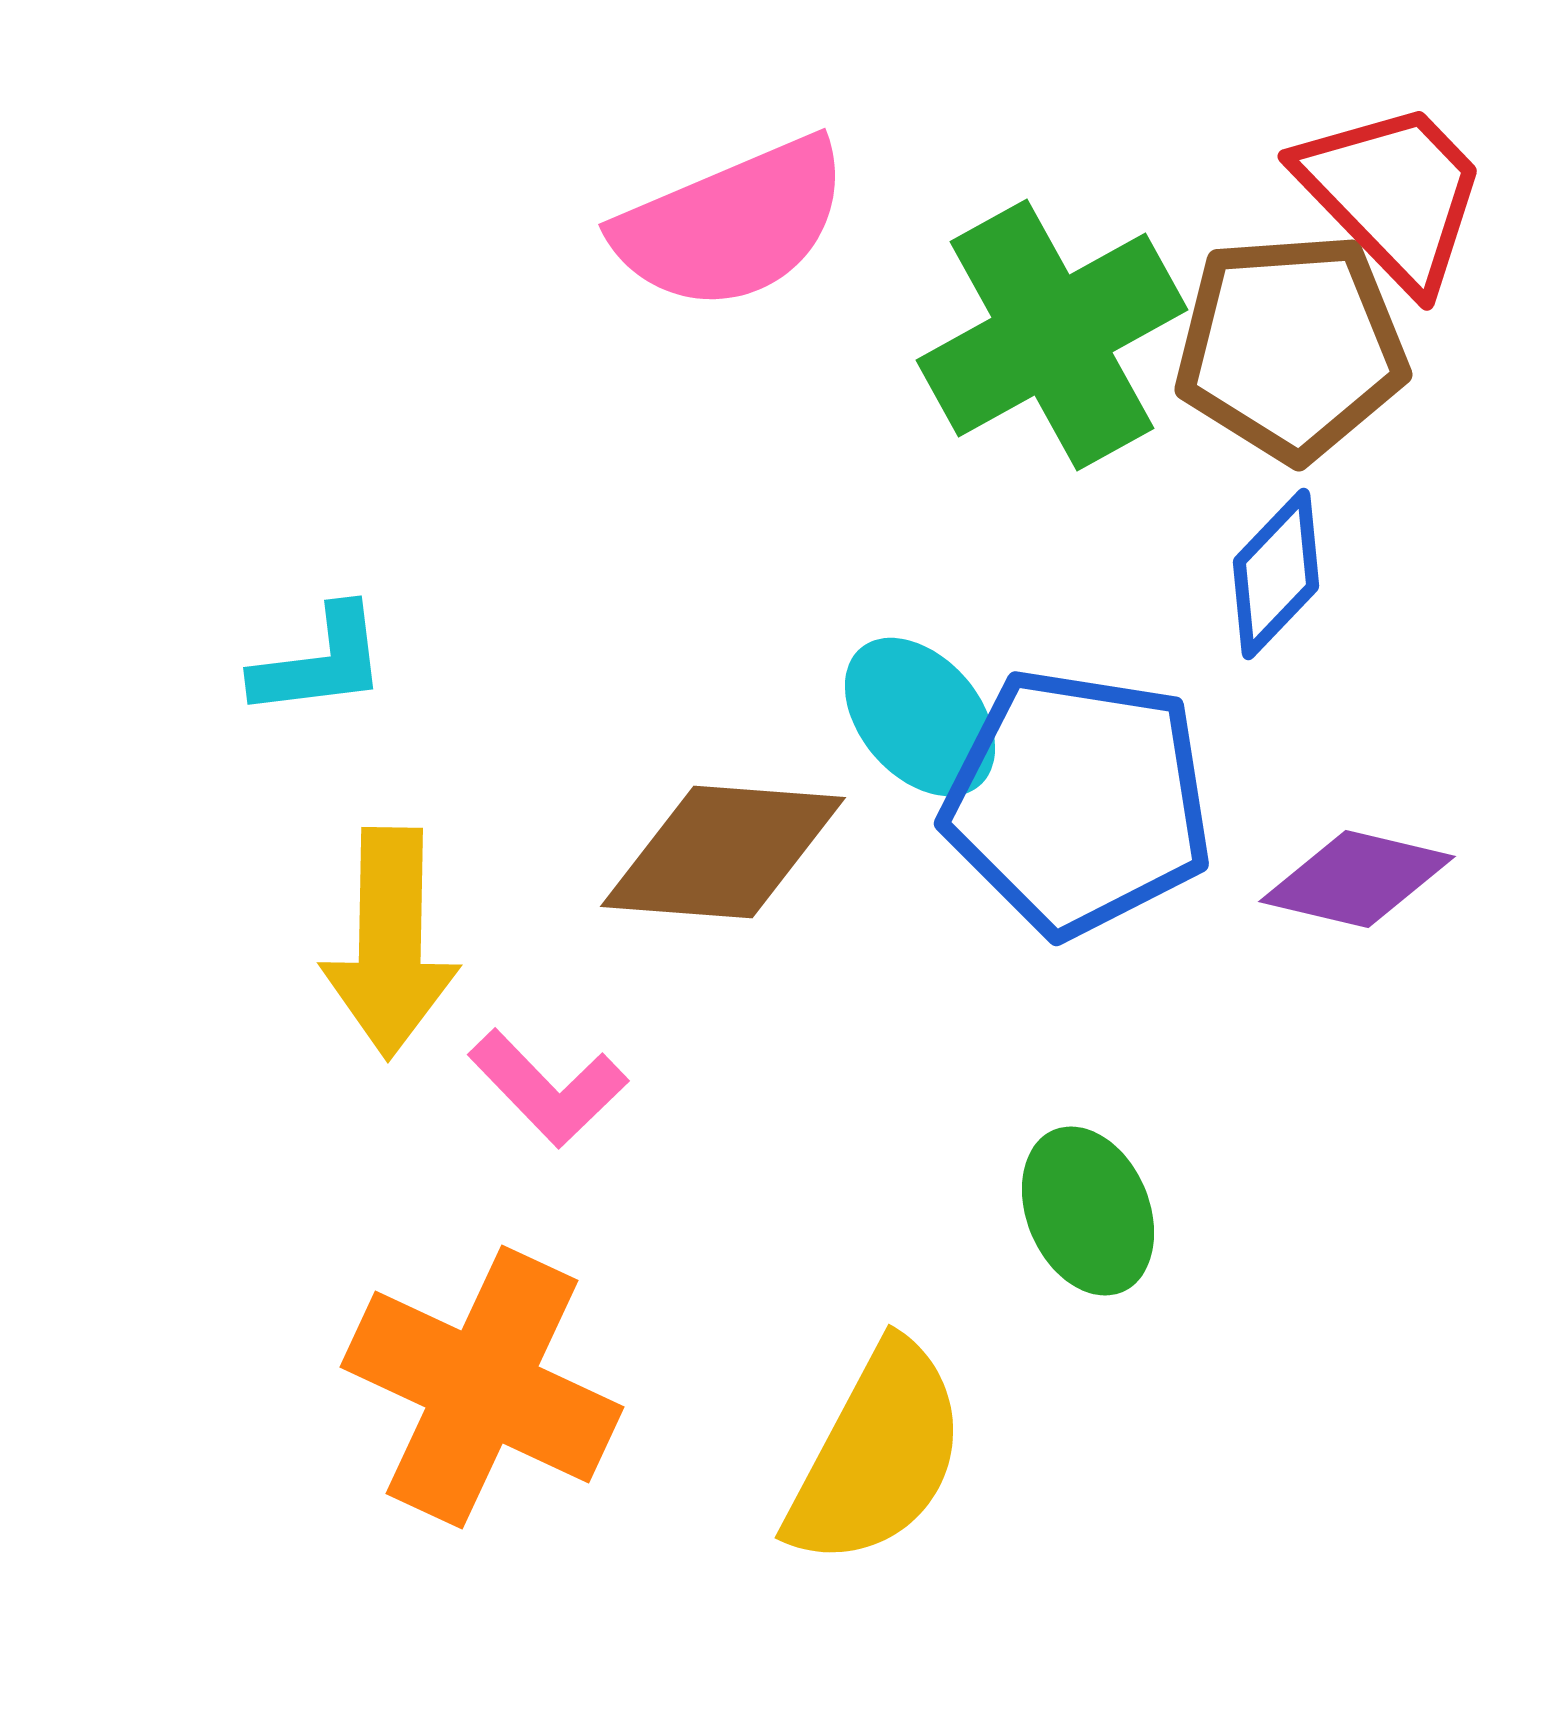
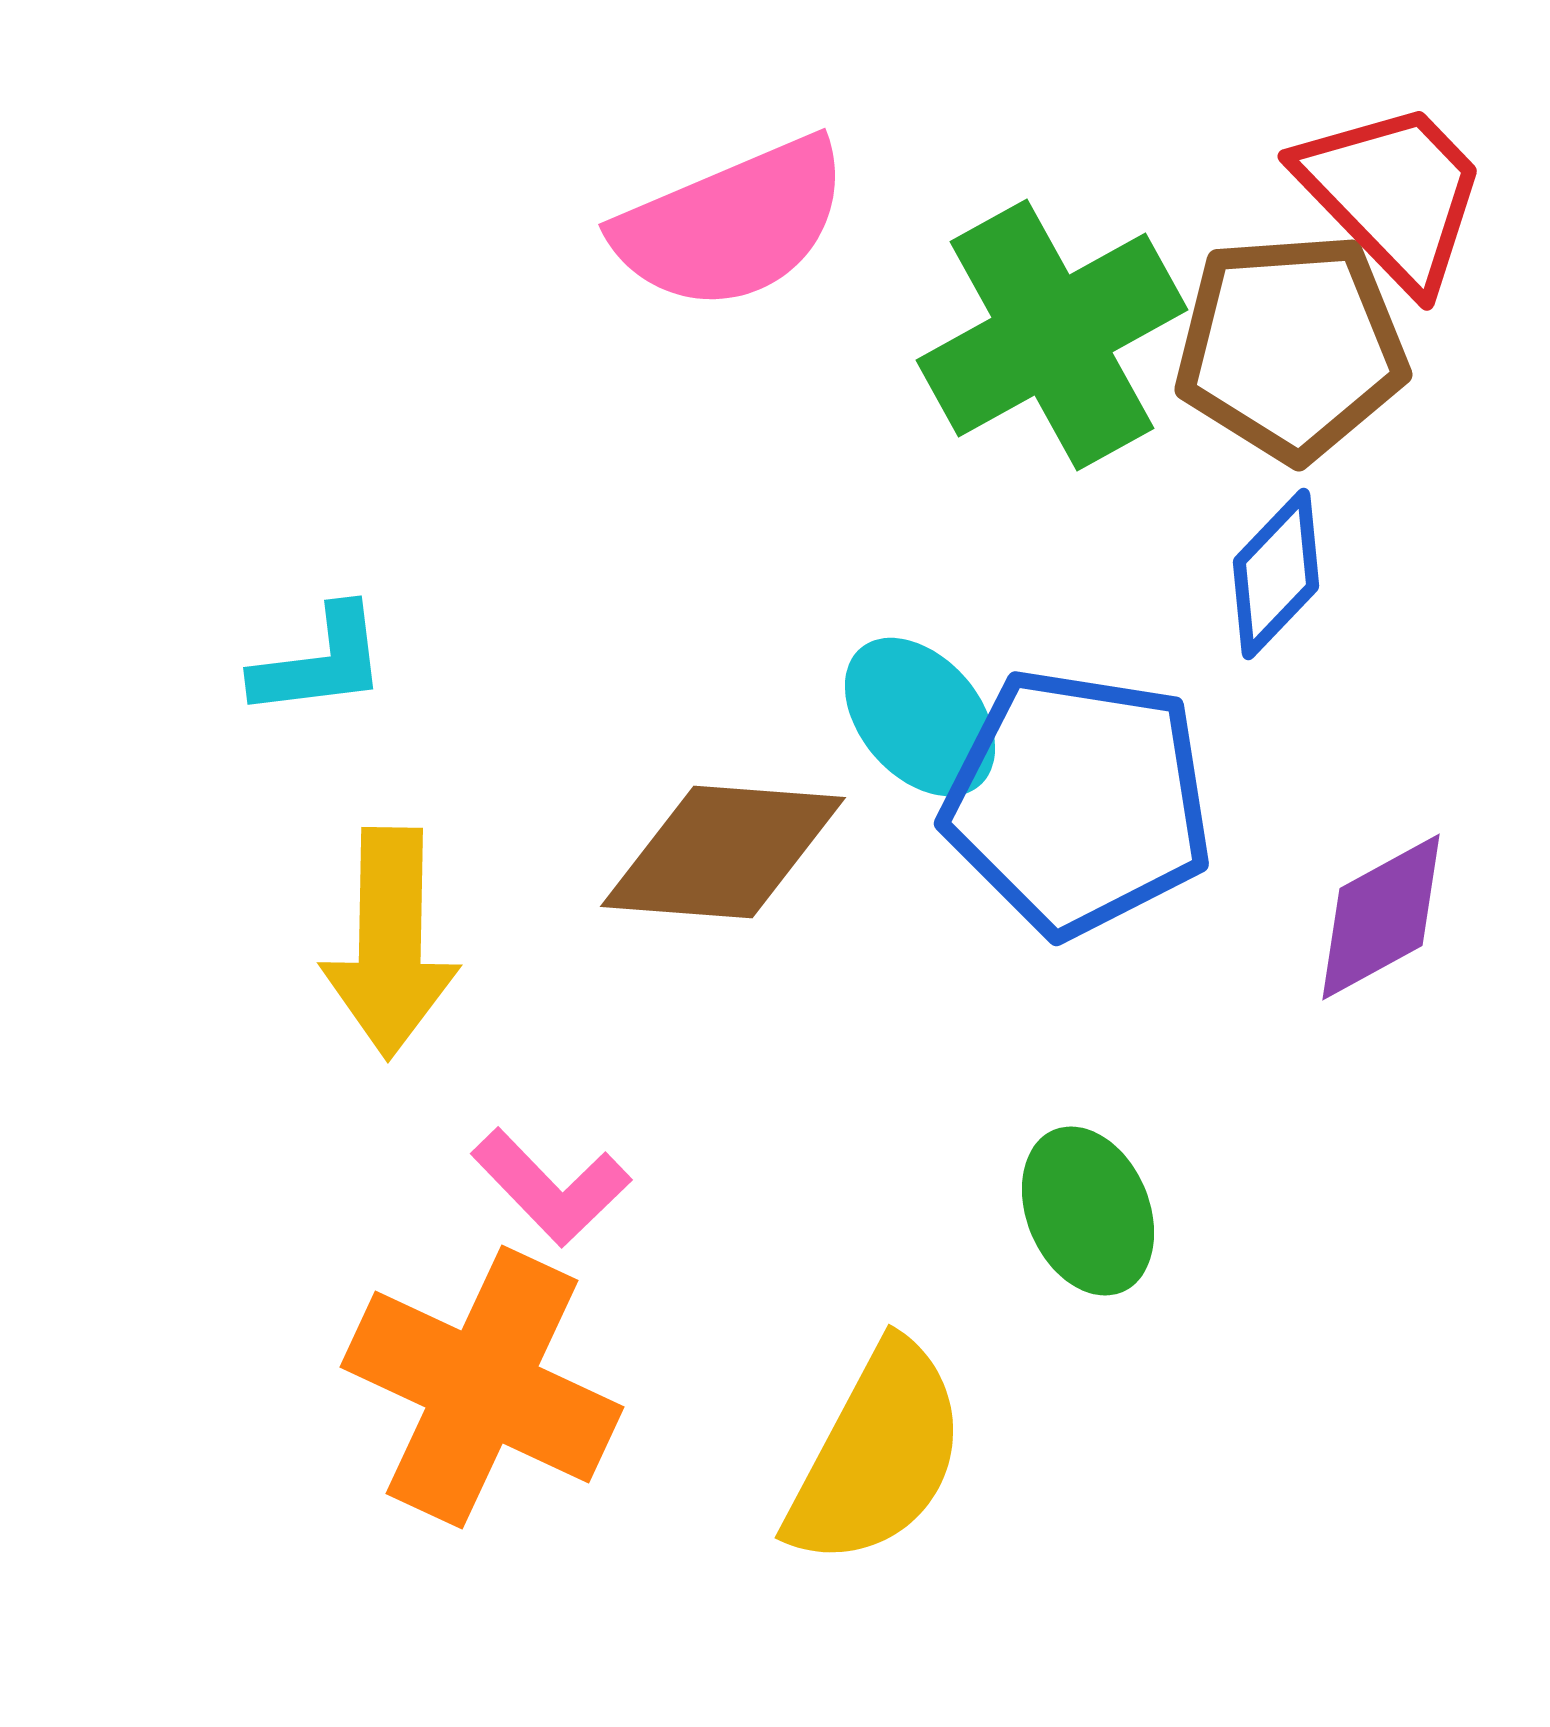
purple diamond: moved 24 px right, 38 px down; rotated 42 degrees counterclockwise
pink L-shape: moved 3 px right, 99 px down
